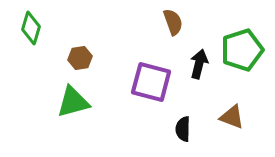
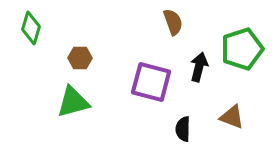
green pentagon: moved 1 px up
brown hexagon: rotated 10 degrees clockwise
black arrow: moved 3 px down
